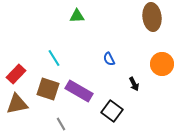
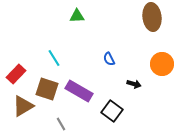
black arrow: rotated 48 degrees counterclockwise
brown square: moved 1 px left
brown triangle: moved 6 px right, 2 px down; rotated 20 degrees counterclockwise
